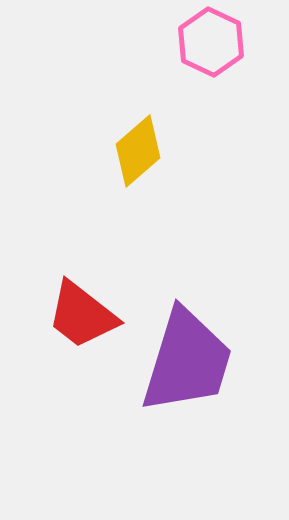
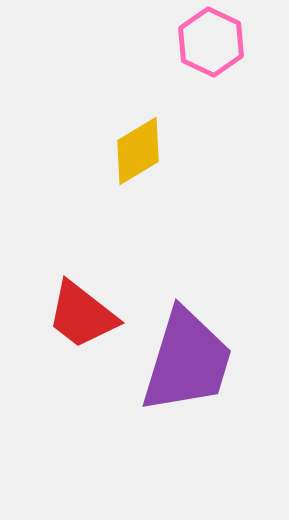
yellow diamond: rotated 10 degrees clockwise
